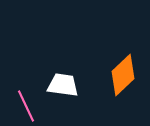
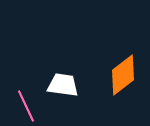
orange diamond: rotated 6 degrees clockwise
